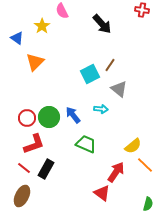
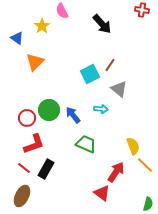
green circle: moved 7 px up
yellow semicircle: rotated 72 degrees counterclockwise
